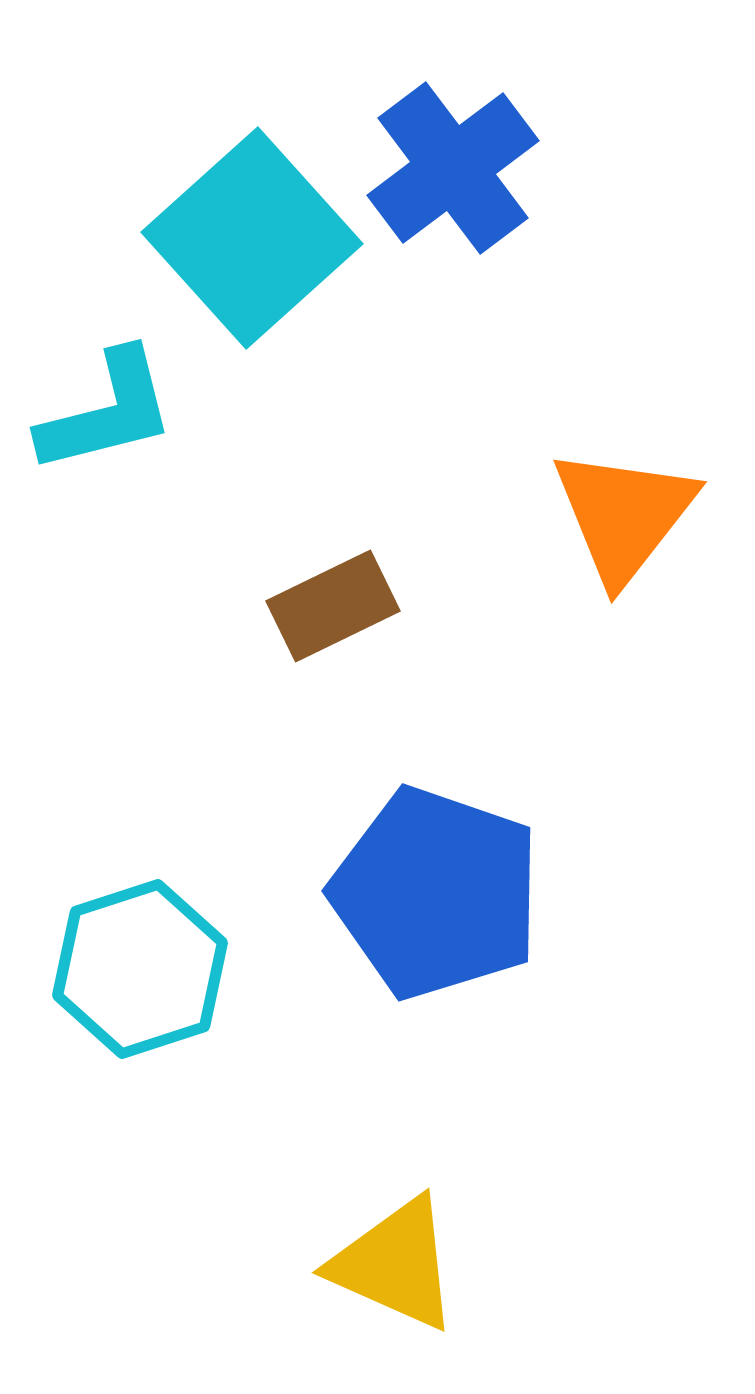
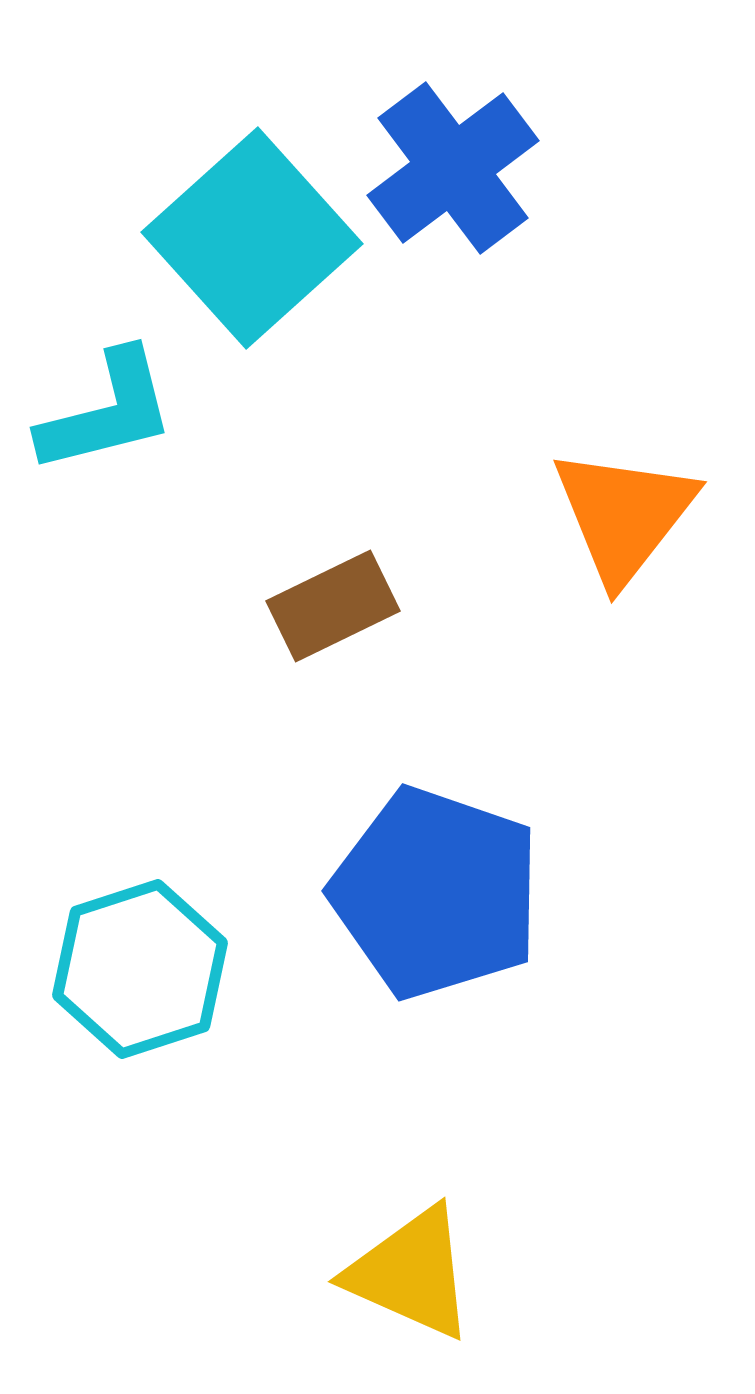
yellow triangle: moved 16 px right, 9 px down
